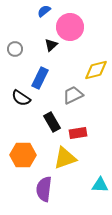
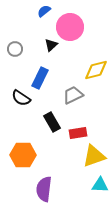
yellow triangle: moved 29 px right, 2 px up
